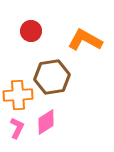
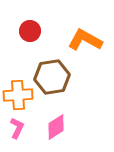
red circle: moved 1 px left
pink diamond: moved 10 px right, 5 px down
